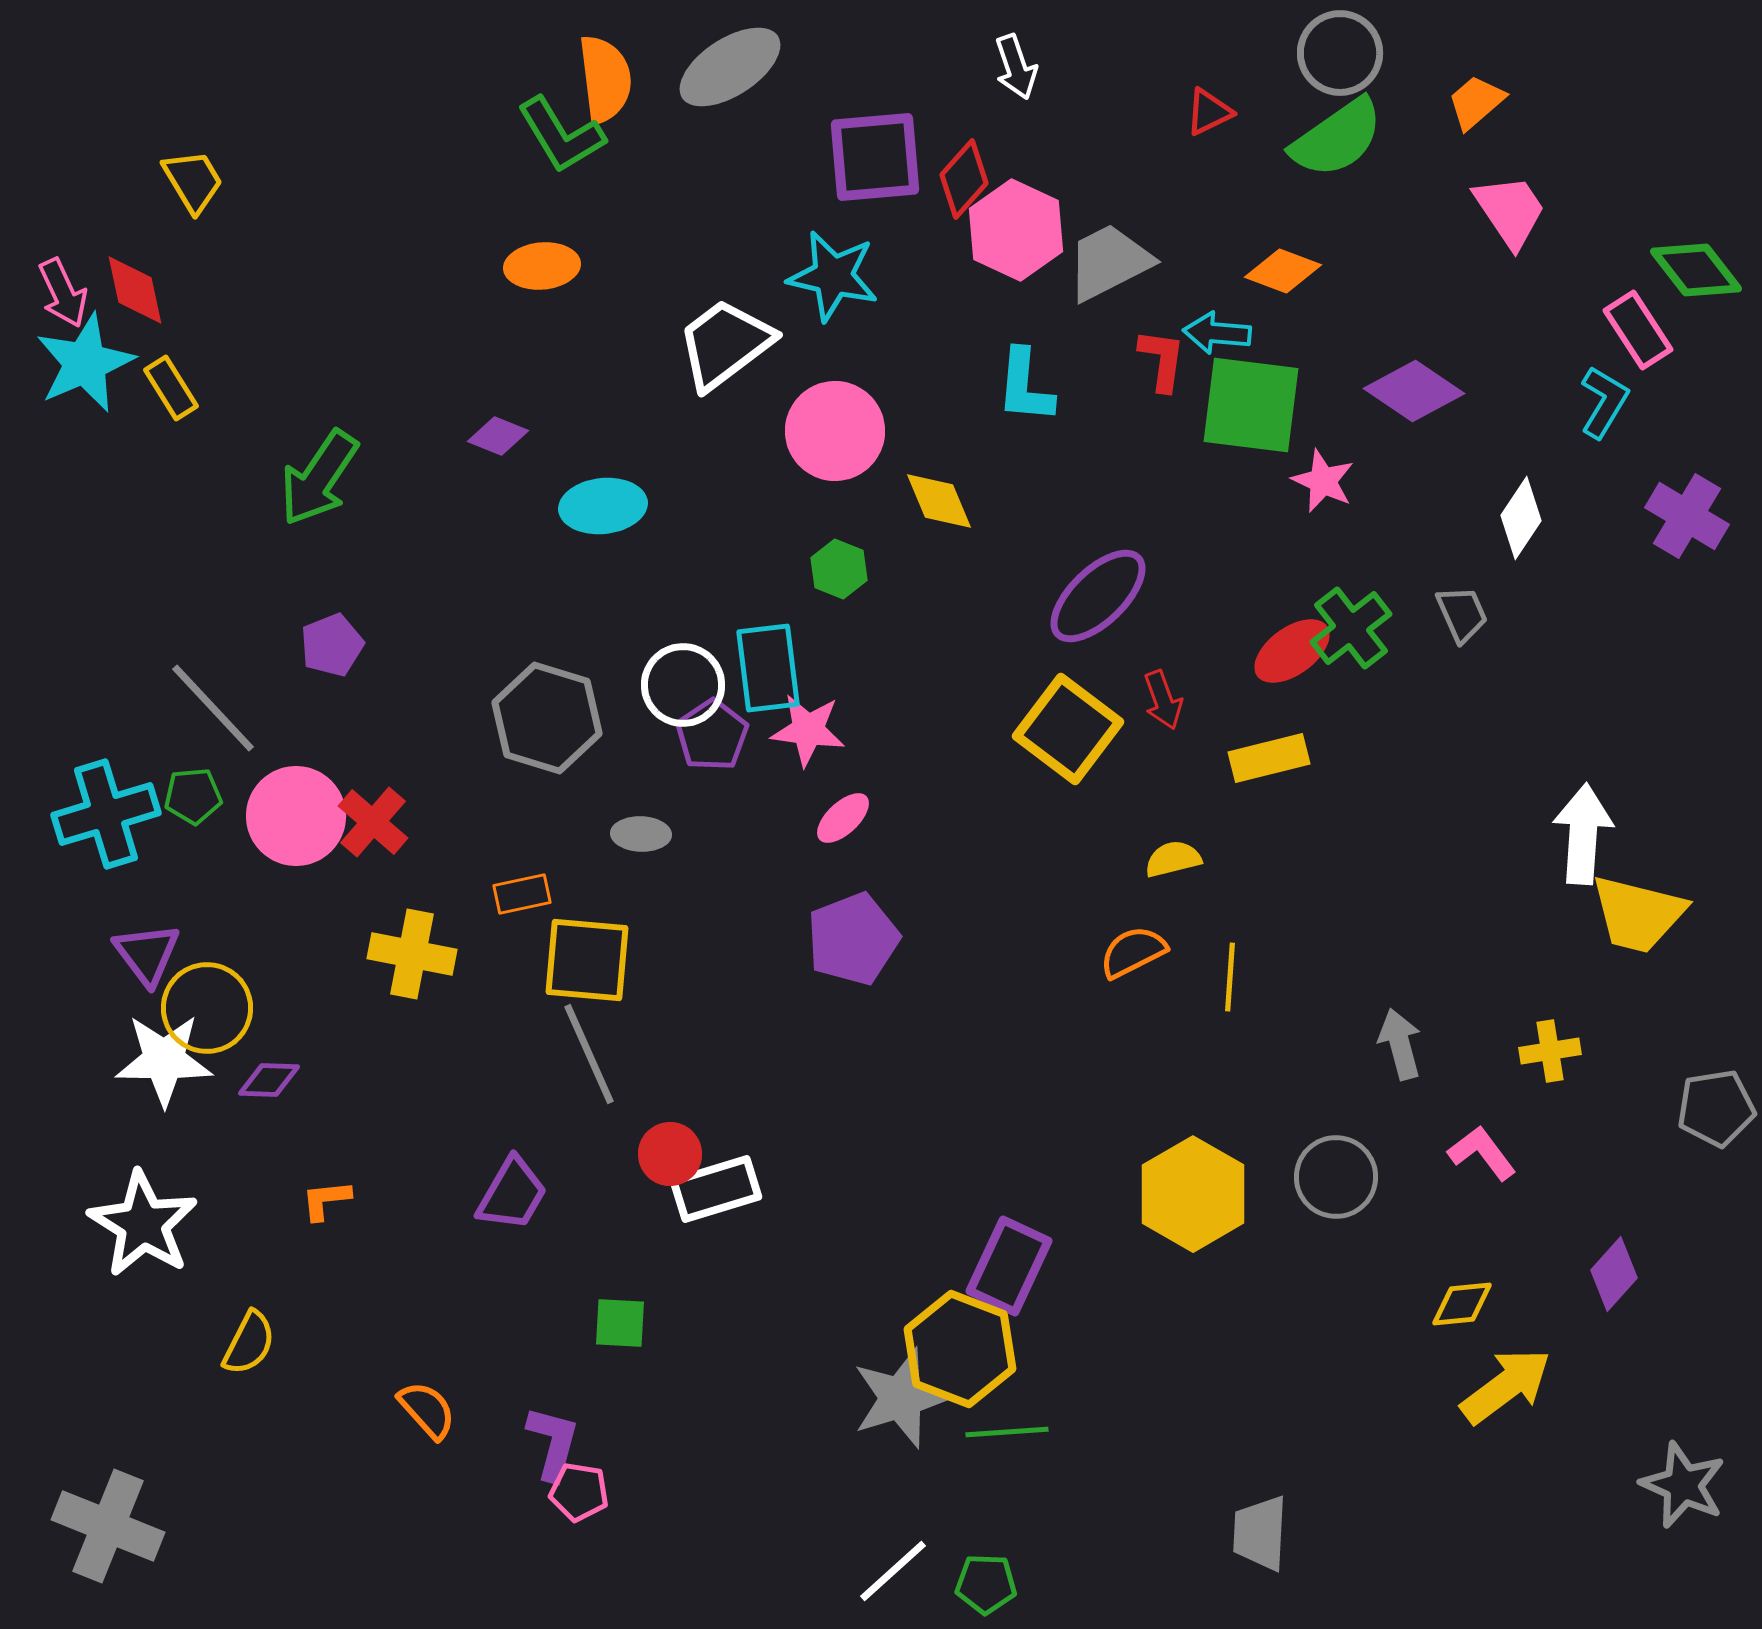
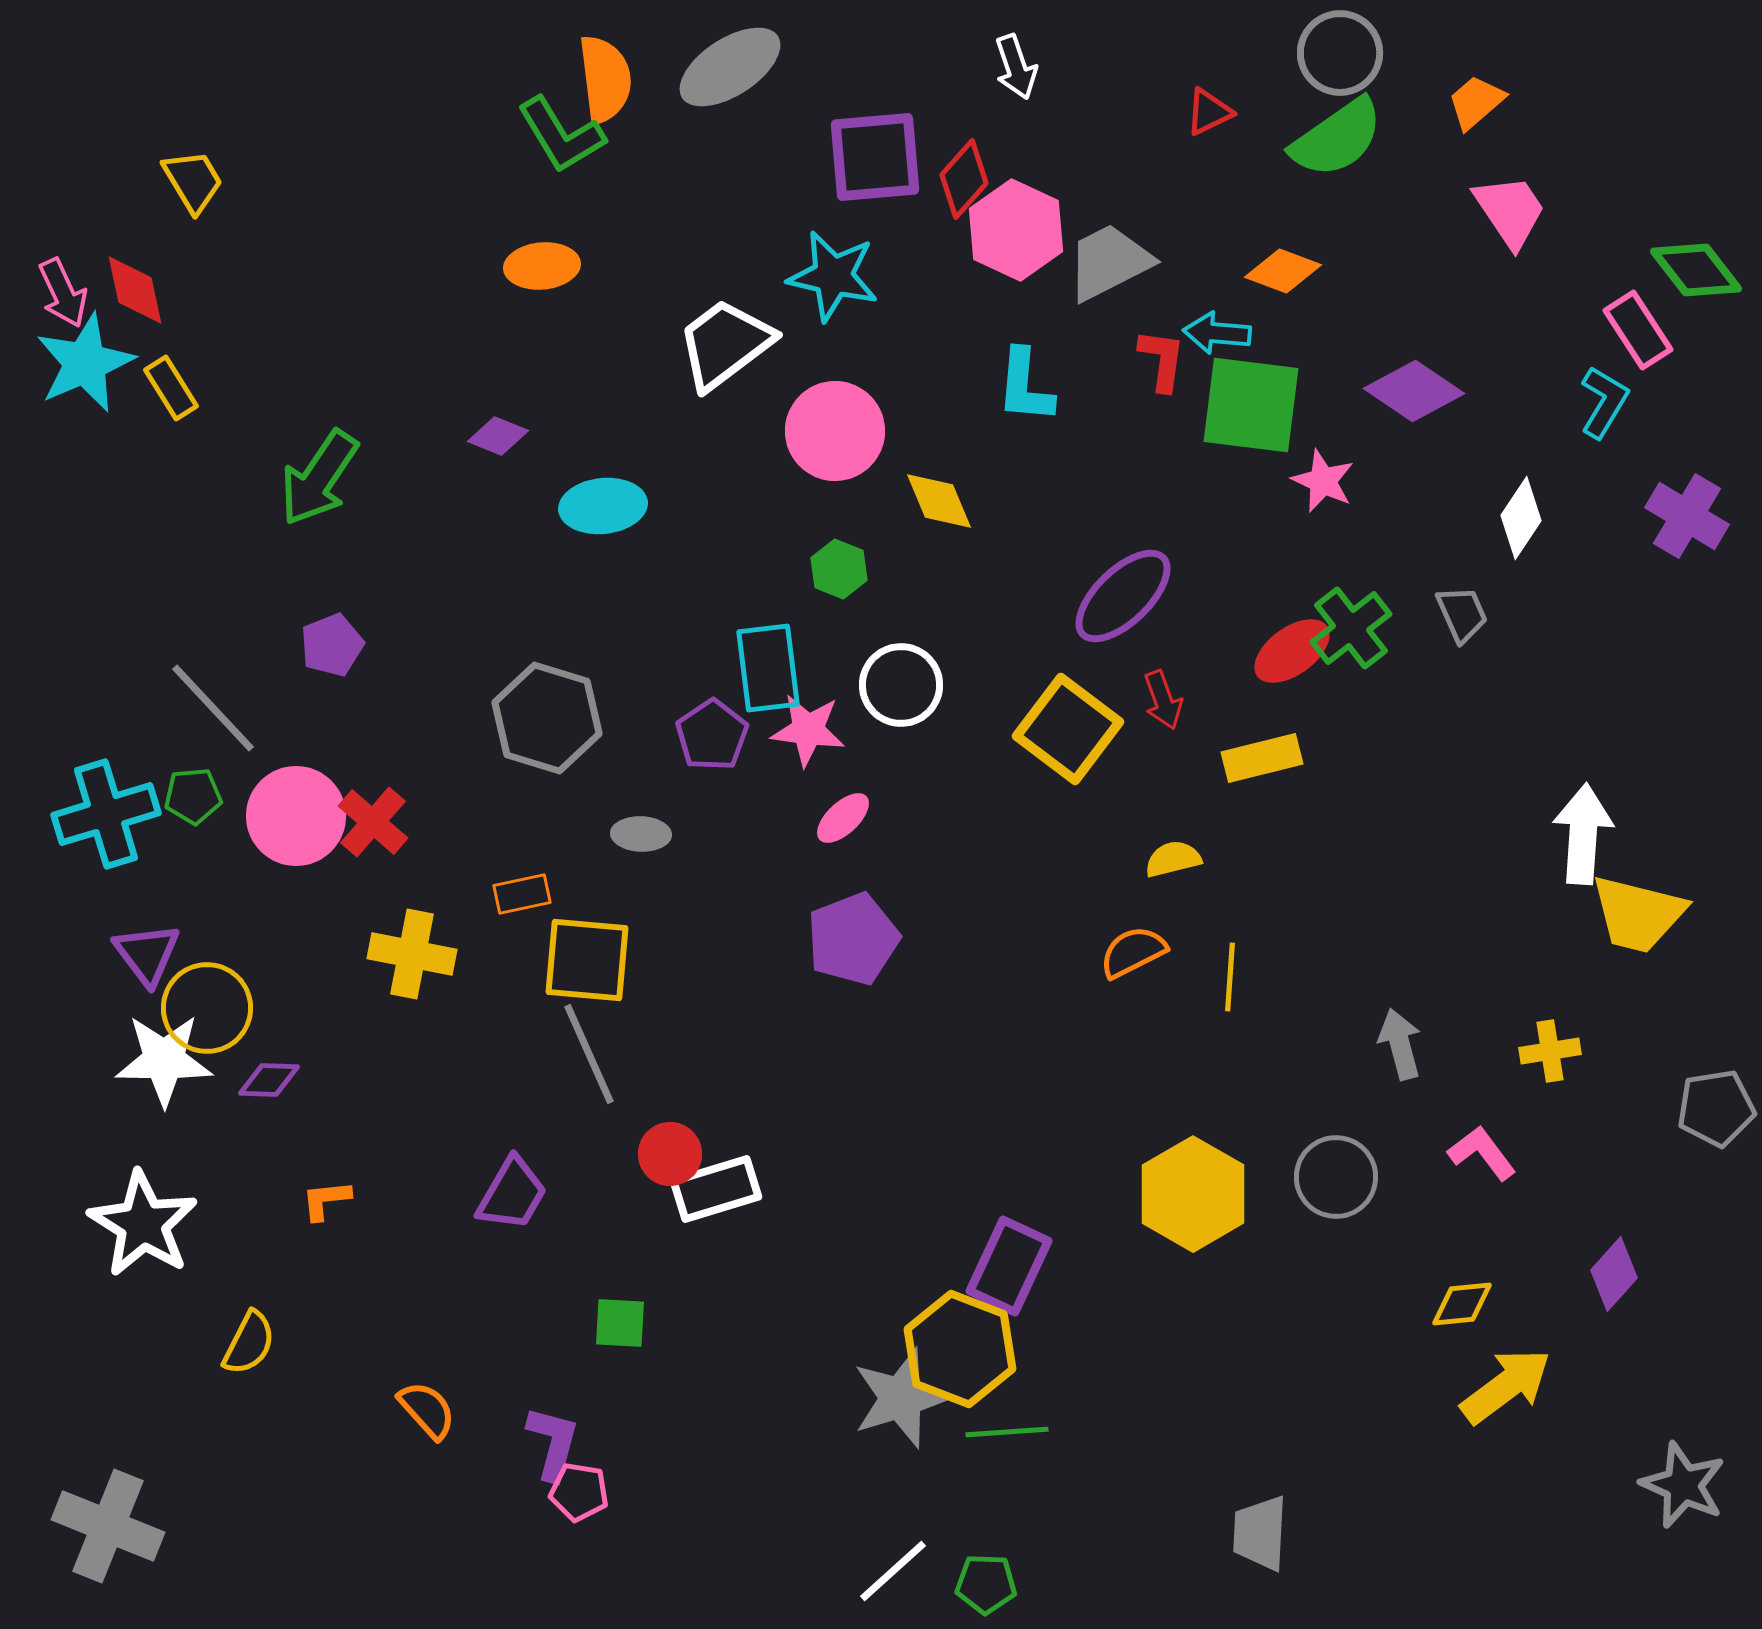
purple ellipse at (1098, 596): moved 25 px right
white circle at (683, 685): moved 218 px right
yellow rectangle at (1269, 758): moved 7 px left
